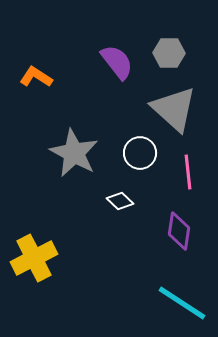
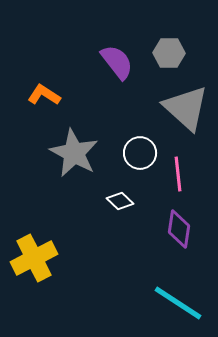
orange L-shape: moved 8 px right, 18 px down
gray triangle: moved 12 px right, 1 px up
pink line: moved 10 px left, 2 px down
purple diamond: moved 2 px up
cyan line: moved 4 px left
